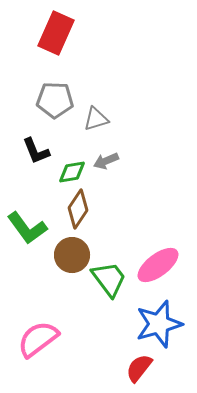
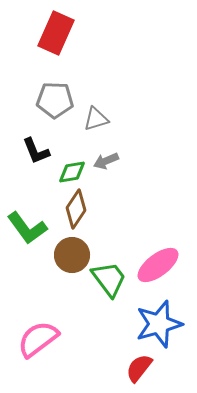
brown diamond: moved 2 px left
